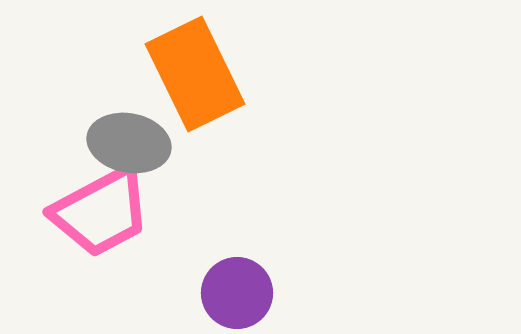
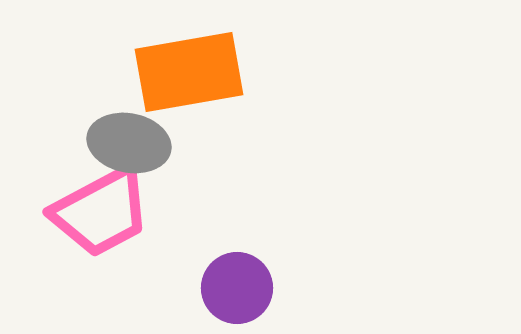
orange rectangle: moved 6 px left, 2 px up; rotated 74 degrees counterclockwise
purple circle: moved 5 px up
